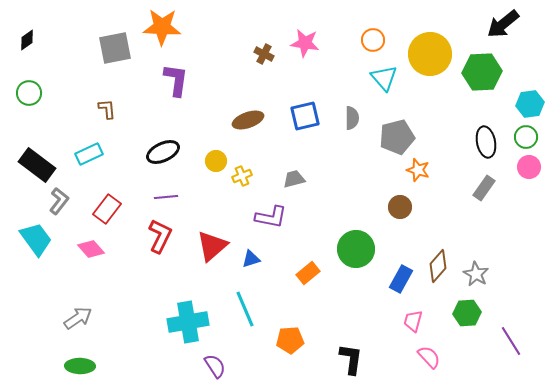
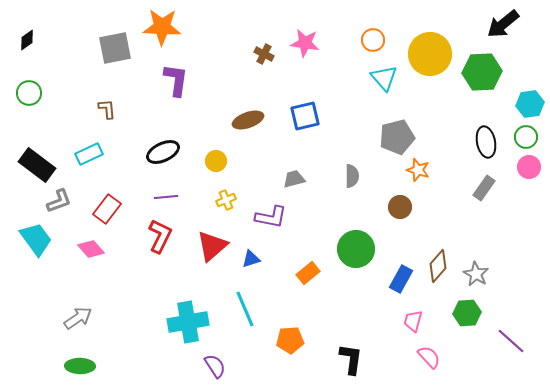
gray semicircle at (352, 118): moved 58 px down
yellow cross at (242, 176): moved 16 px left, 24 px down
gray L-shape at (59, 201): rotated 32 degrees clockwise
purple line at (511, 341): rotated 16 degrees counterclockwise
